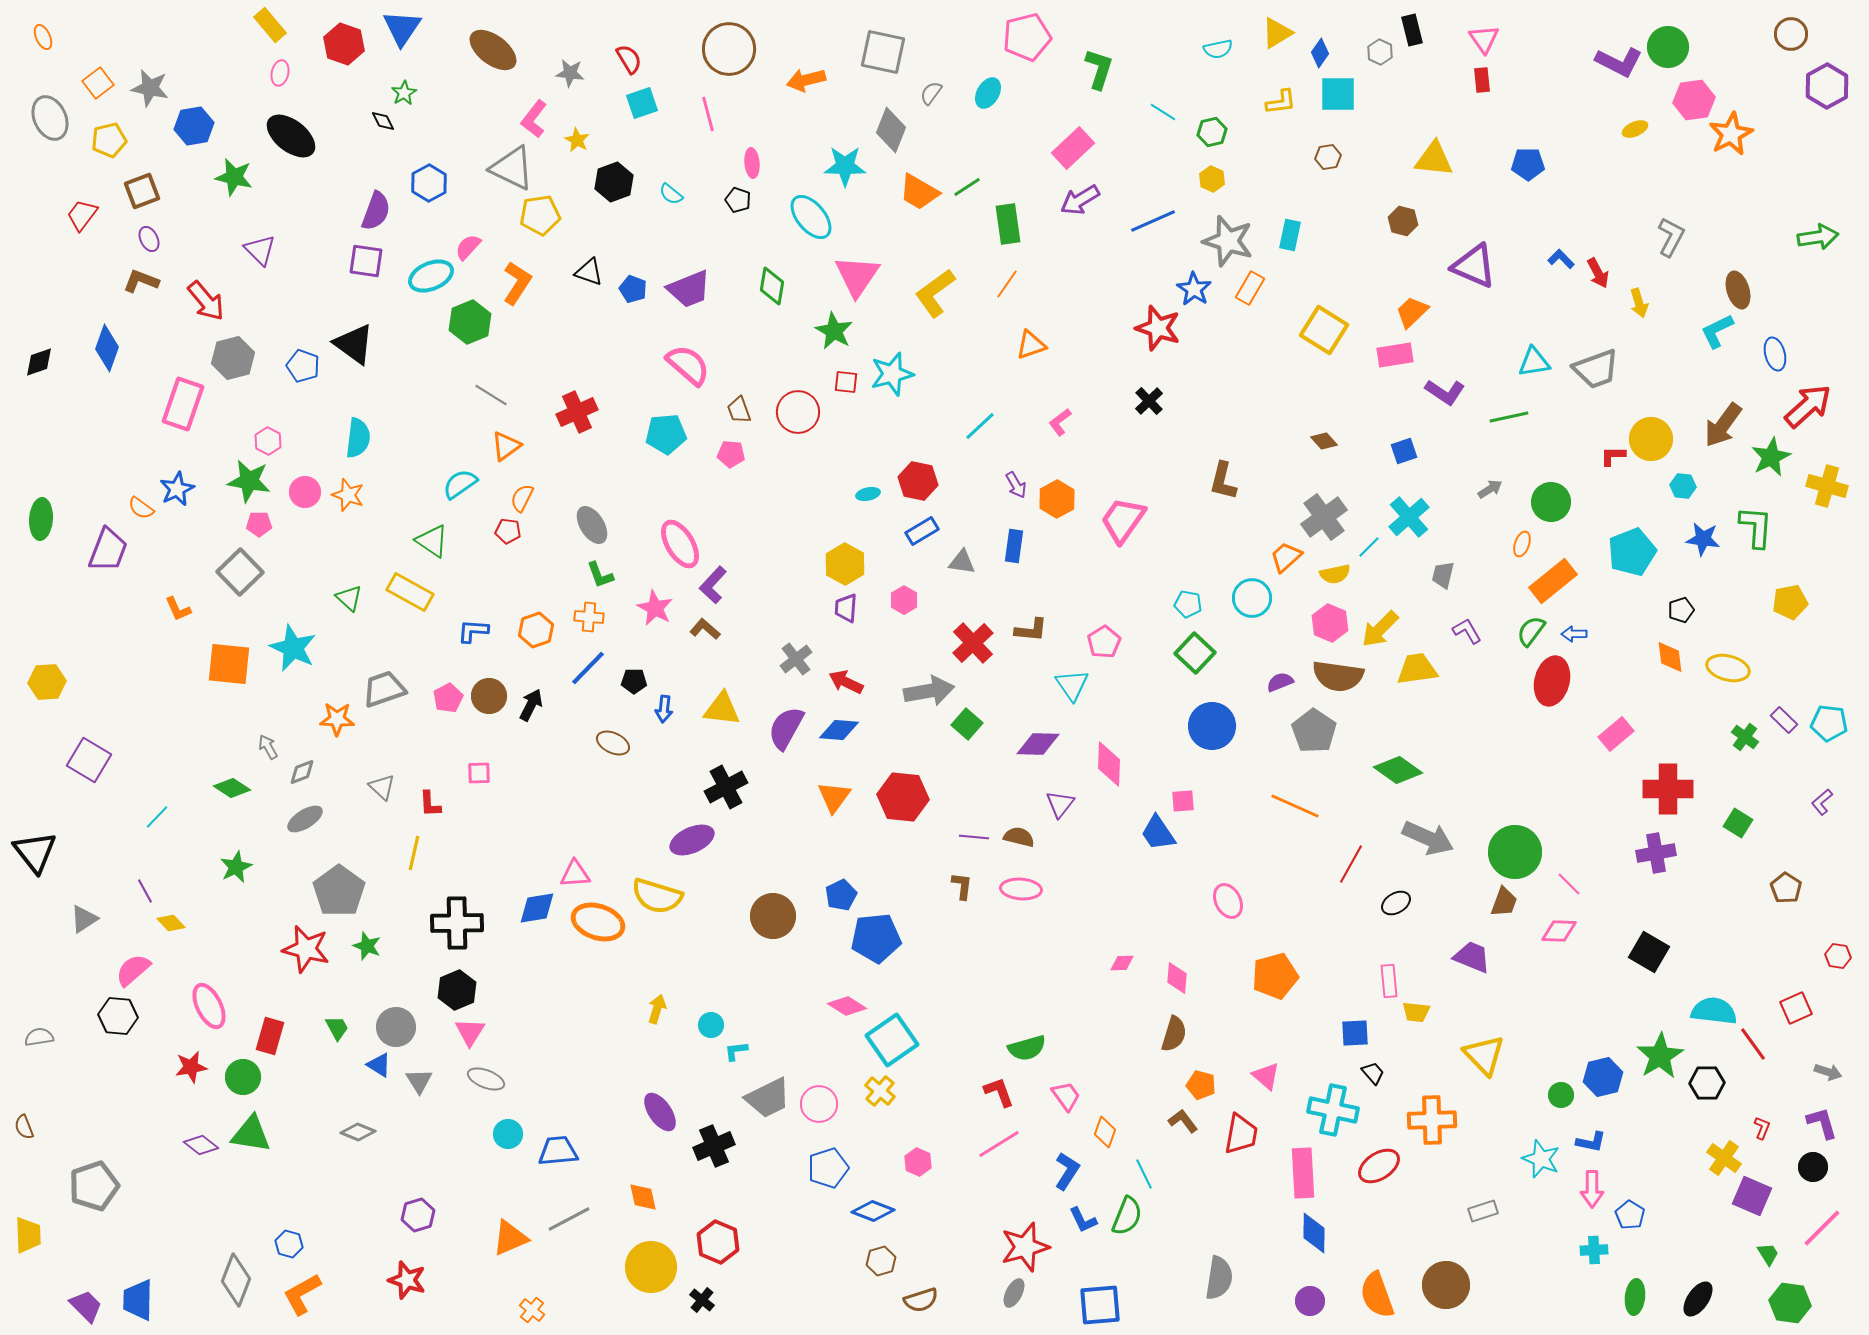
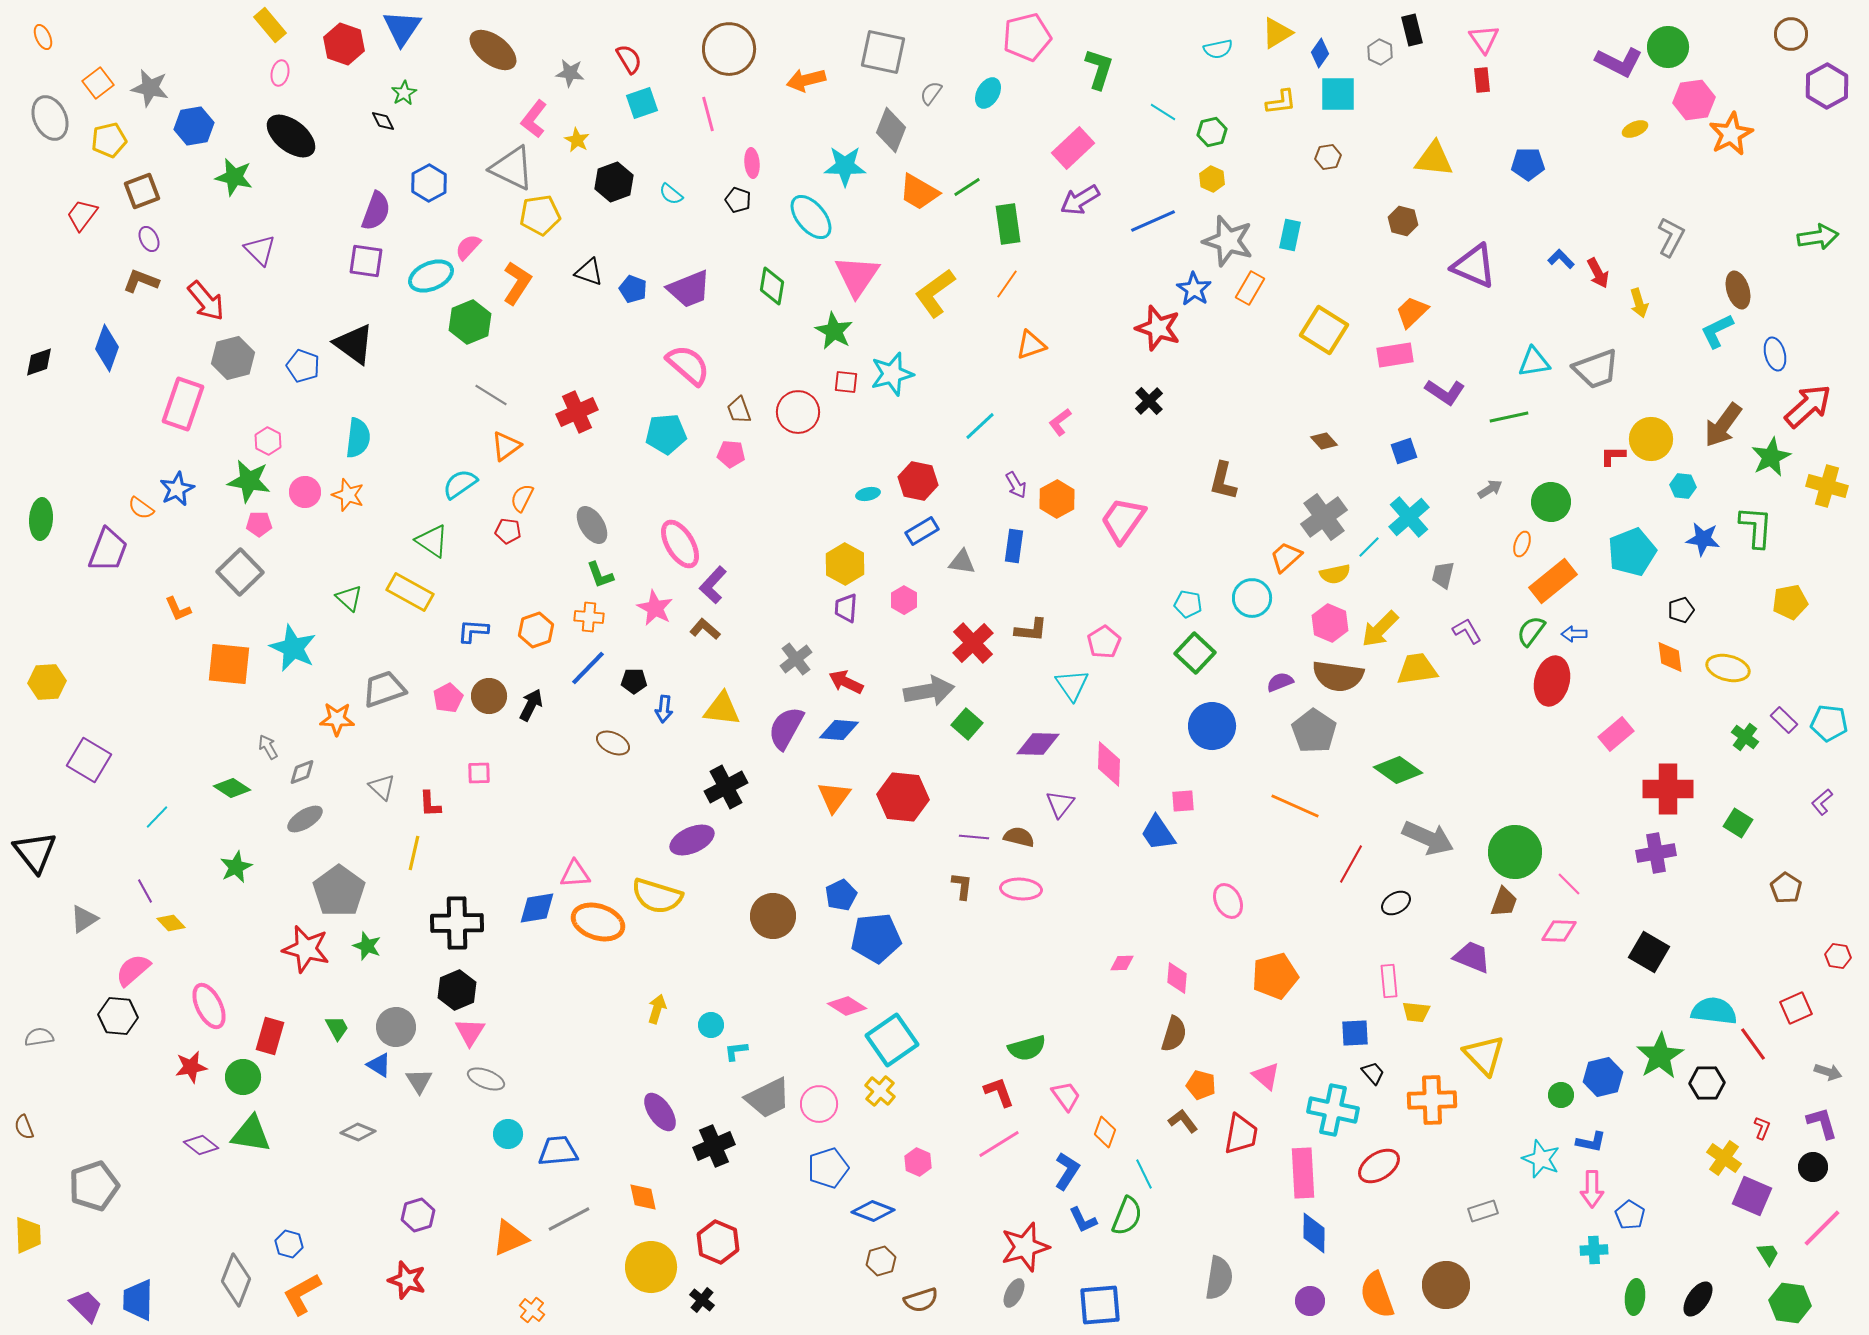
orange cross at (1432, 1120): moved 20 px up
